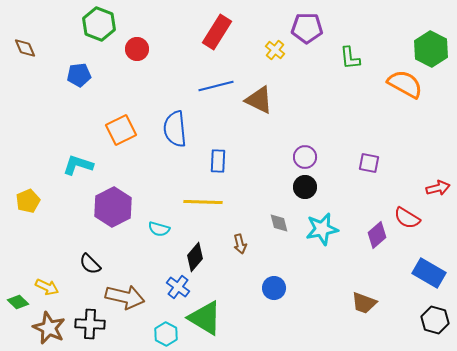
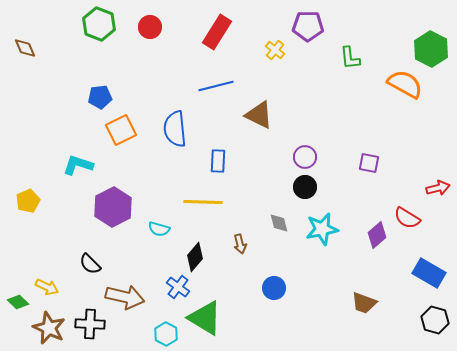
purple pentagon at (307, 28): moved 1 px right, 2 px up
red circle at (137, 49): moved 13 px right, 22 px up
blue pentagon at (79, 75): moved 21 px right, 22 px down
brown triangle at (259, 100): moved 15 px down
